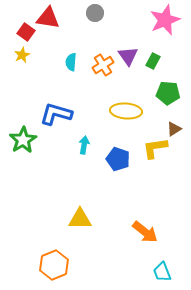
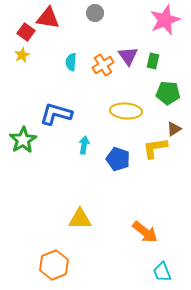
green rectangle: rotated 14 degrees counterclockwise
